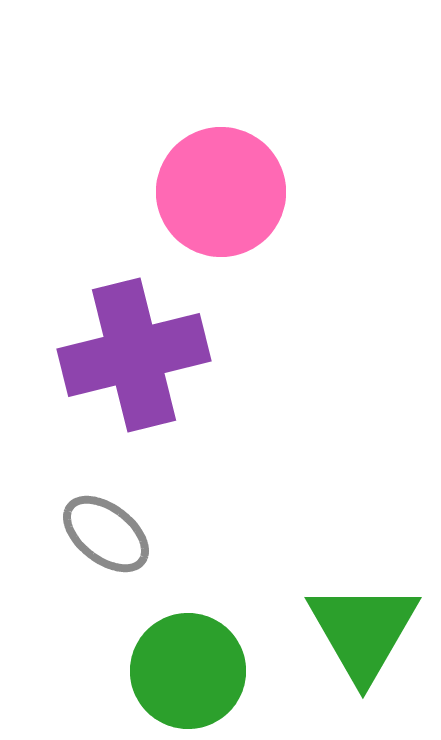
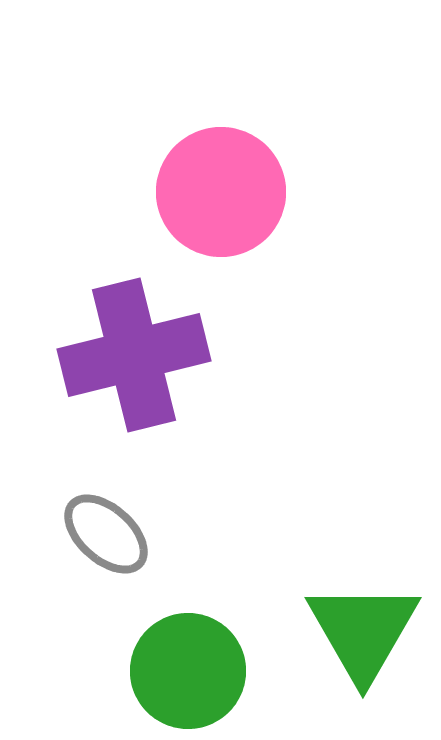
gray ellipse: rotated 4 degrees clockwise
